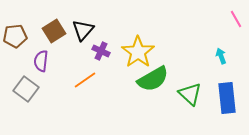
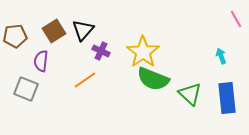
yellow star: moved 5 px right
green semicircle: rotated 52 degrees clockwise
gray square: rotated 15 degrees counterclockwise
